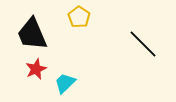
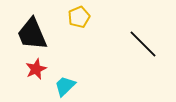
yellow pentagon: rotated 15 degrees clockwise
cyan trapezoid: moved 3 px down
